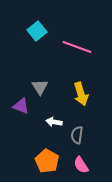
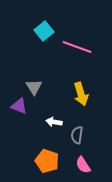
cyan square: moved 7 px right
gray triangle: moved 6 px left
purple triangle: moved 2 px left
orange pentagon: rotated 10 degrees counterclockwise
pink semicircle: moved 2 px right
